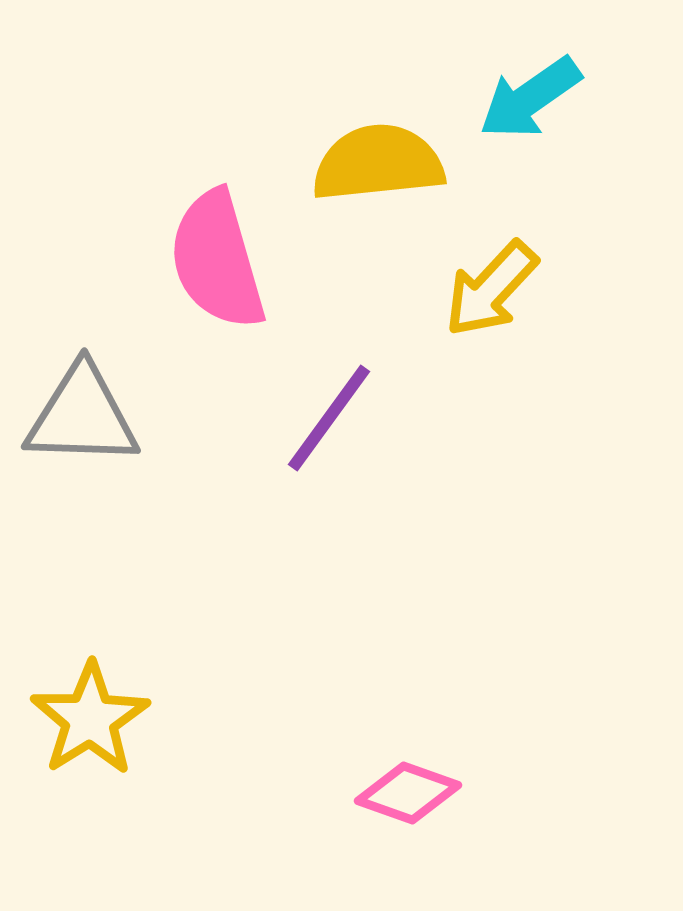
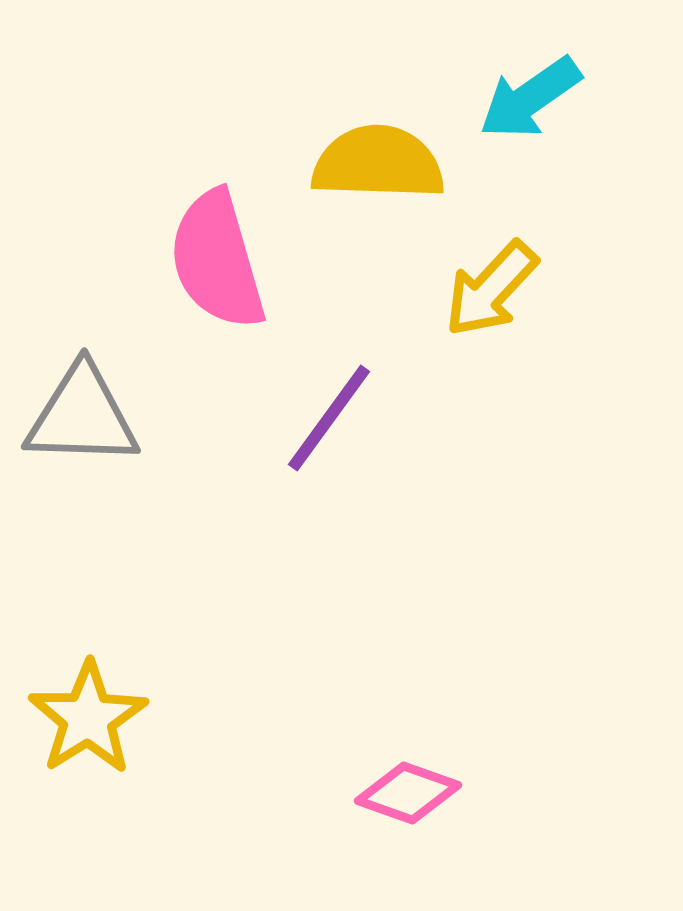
yellow semicircle: rotated 8 degrees clockwise
yellow star: moved 2 px left, 1 px up
